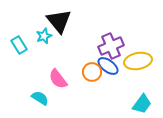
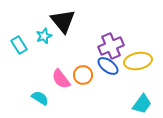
black triangle: moved 4 px right
orange circle: moved 9 px left, 3 px down
pink semicircle: moved 3 px right
